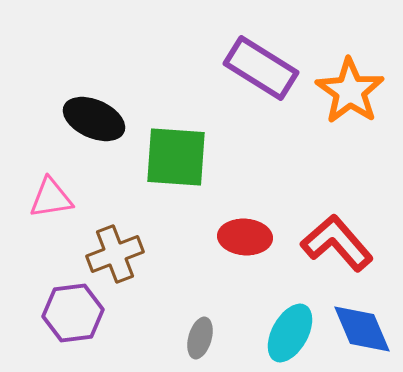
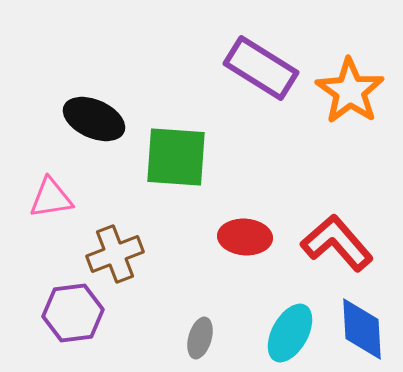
blue diamond: rotated 20 degrees clockwise
